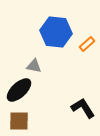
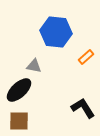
orange rectangle: moved 1 px left, 13 px down
